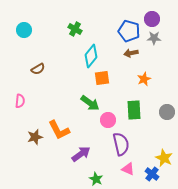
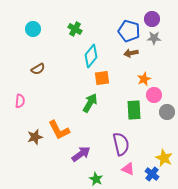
cyan circle: moved 9 px right, 1 px up
green arrow: rotated 96 degrees counterclockwise
pink circle: moved 46 px right, 25 px up
